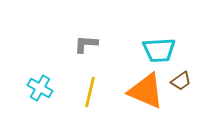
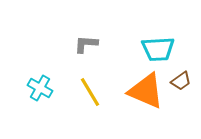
cyan trapezoid: moved 1 px left, 1 px up
yellow line: rotated 44 degrees counterclockwise
